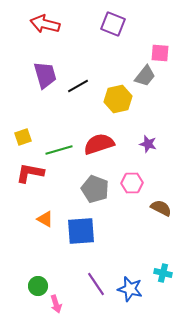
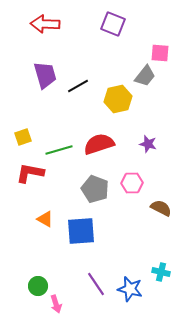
red arrow: rotated 12 degrees counterclockwise
cyan cross: moved 2 px left, 1 px up
